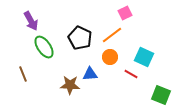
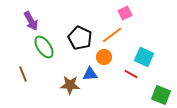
orange circle: moved 6 px left
